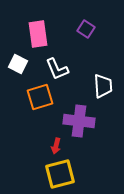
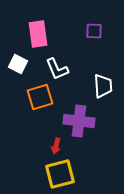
purple square: moved 8 px right, 2 px down; rotated 30 degrees counterclockwise
